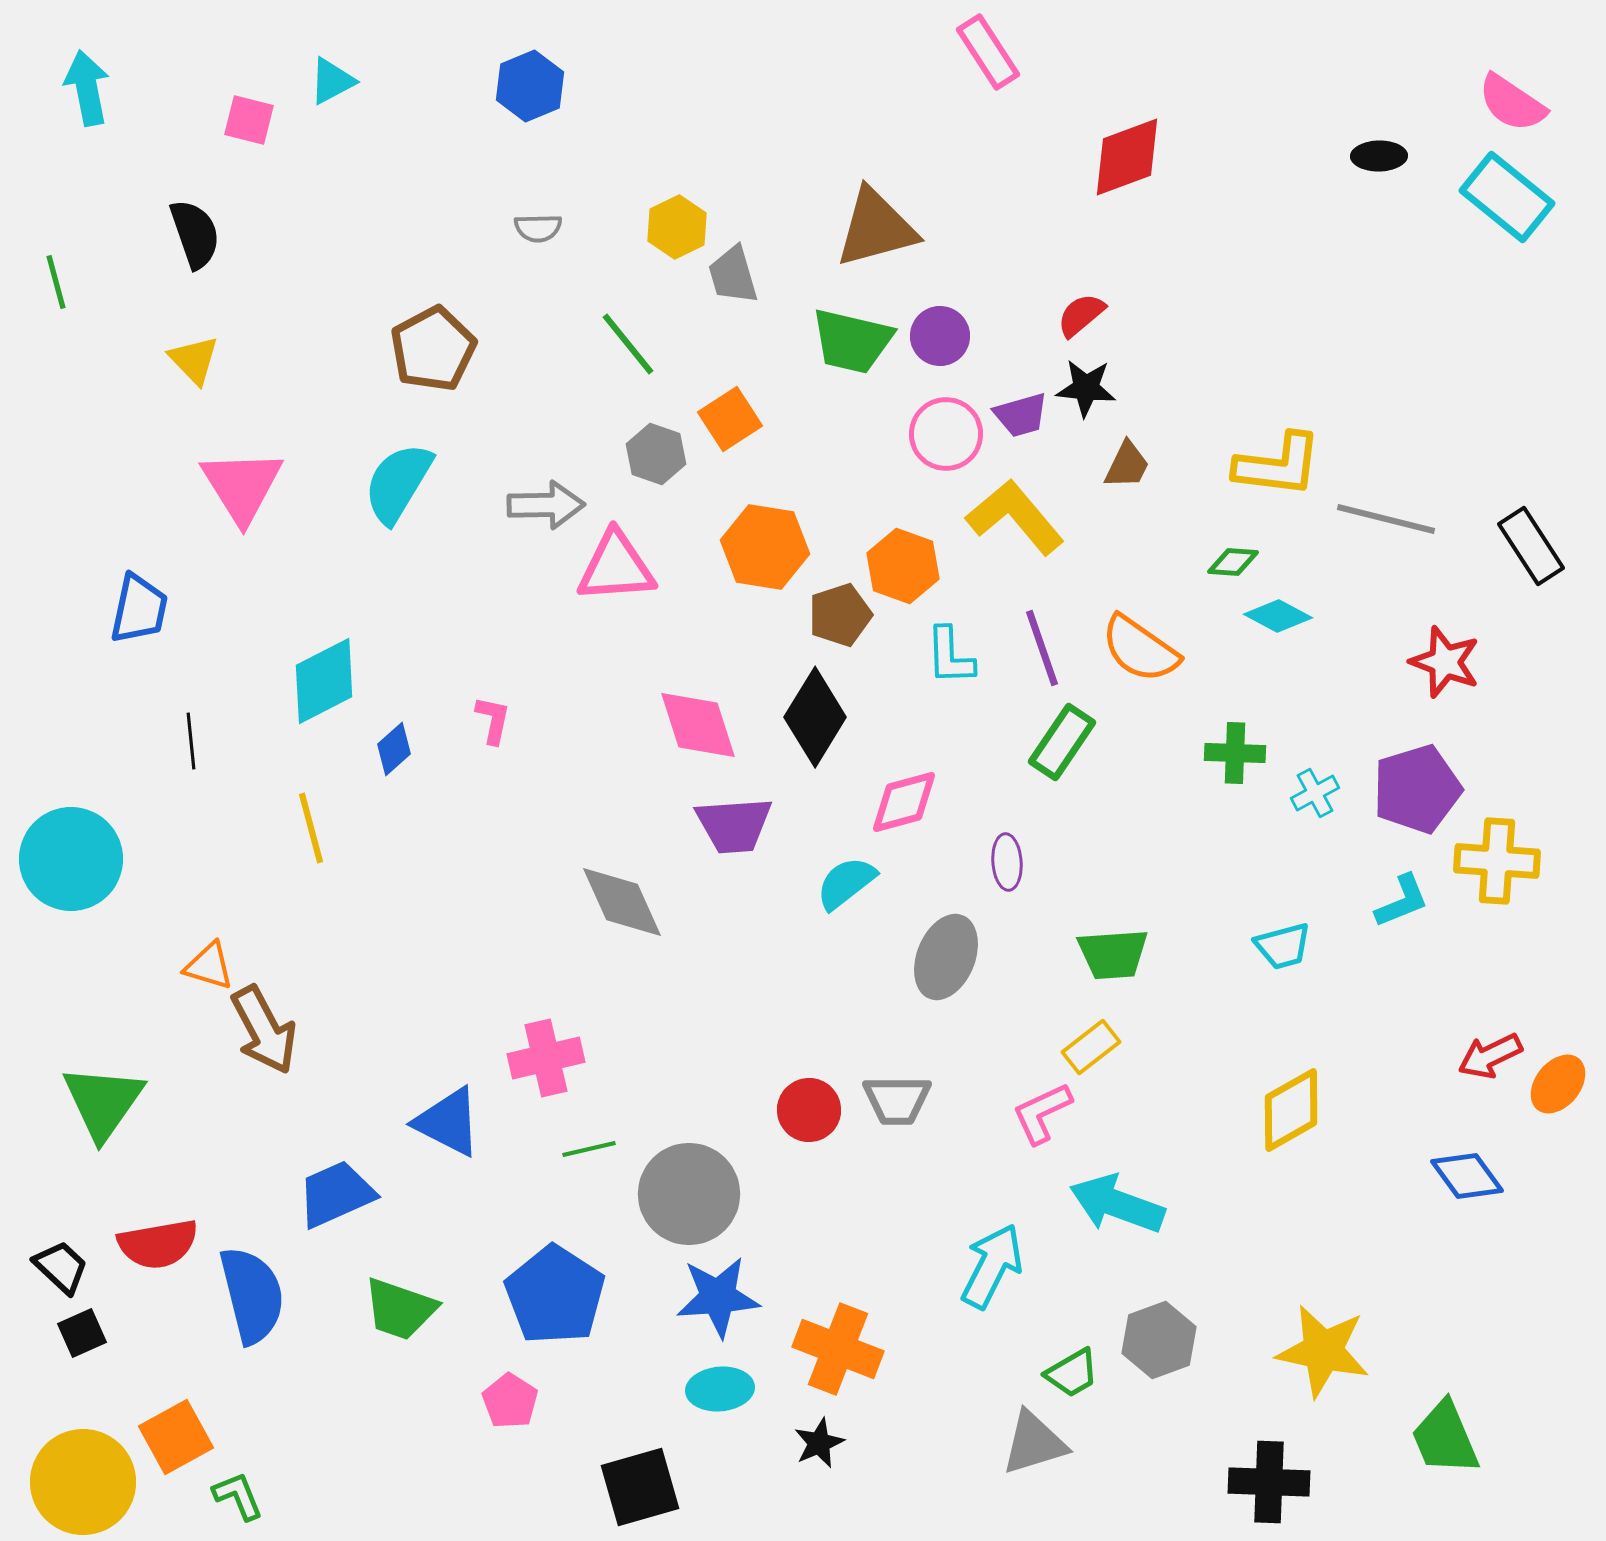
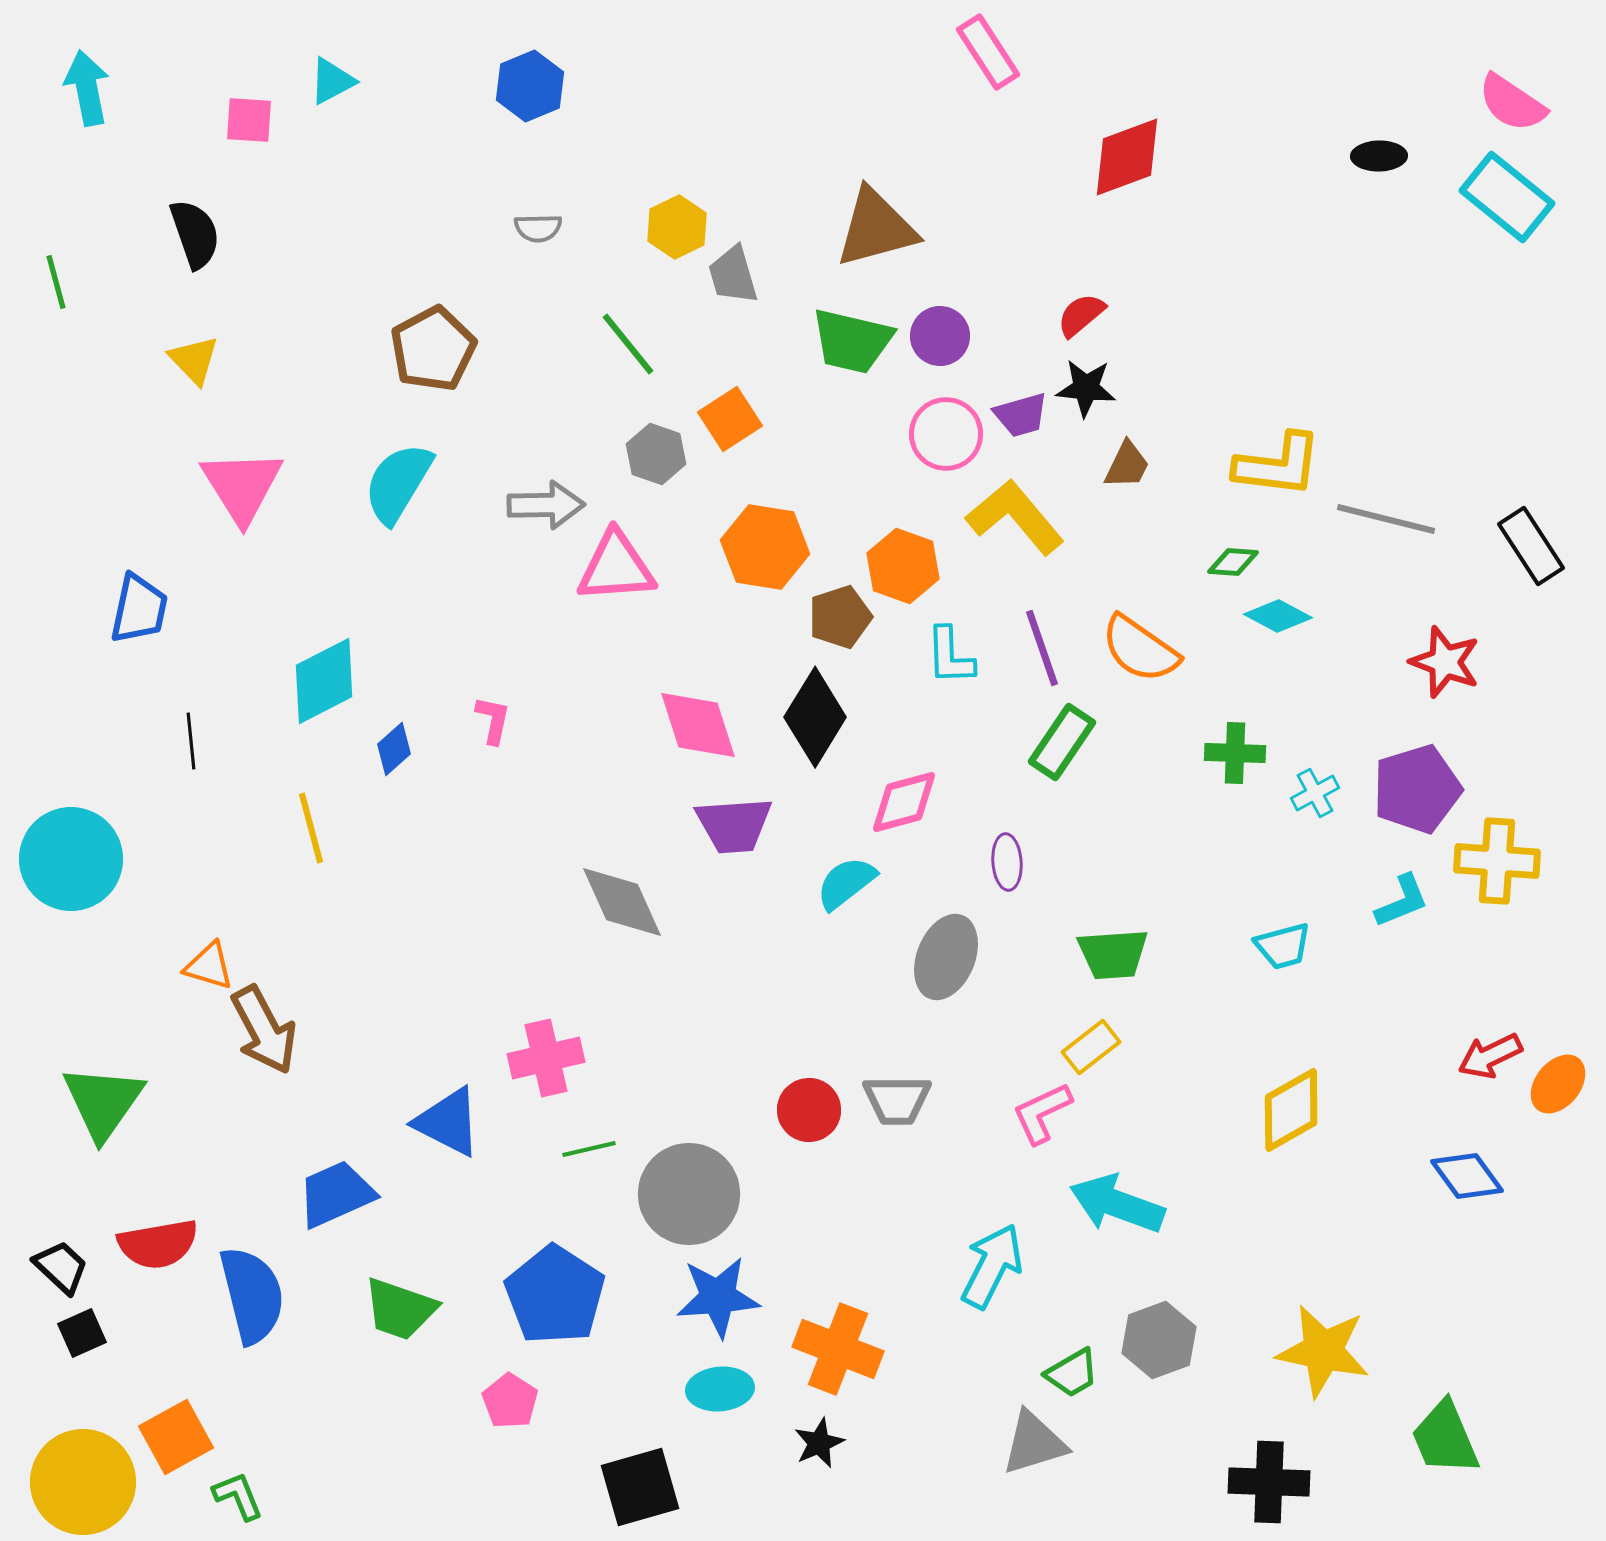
pink square at (249, 120): rotated 10 degrees counterclockwise
brown pentagon at (840, 615): moved 2 px down
